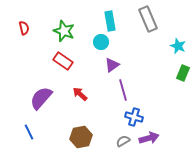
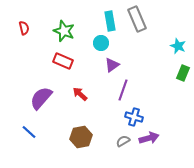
gray rectangle: moved 11 px left
cyan circle: moved 1 px down
red rectangle: rotated 12 degrees counterclockwise
purple line: rotated 35 degrees clockwise
blue line: rotated 21 degrees counterclockwise
